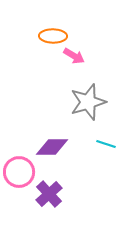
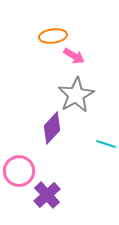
orange ellipse: rotated 8 degrees counterclockwise
gray star: moved 12 px left, 7 px up; rotated 12 degrees counterclockwise
purple diamond: moved 19 px up; rotated 48 degrees counterclockwise
pink circle: moved 1 px up
purple cross: moved 2 px left, 1 px down
